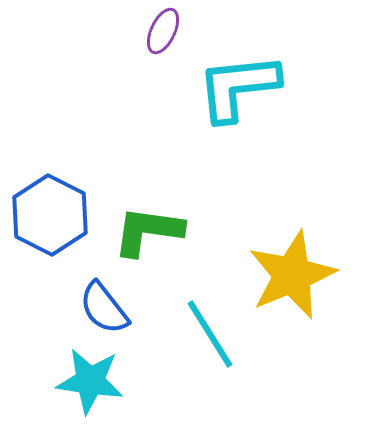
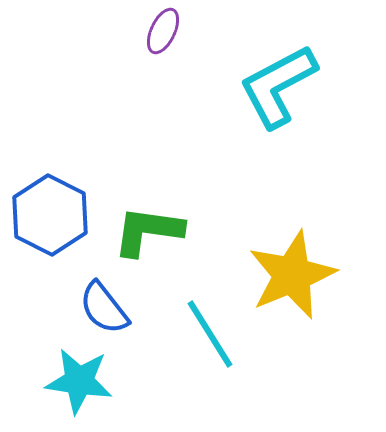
cyan L-shape: moved 40 px right, 1 px up; rotated 22 degrees counterclockwise
cyan star: moved 11 px left
